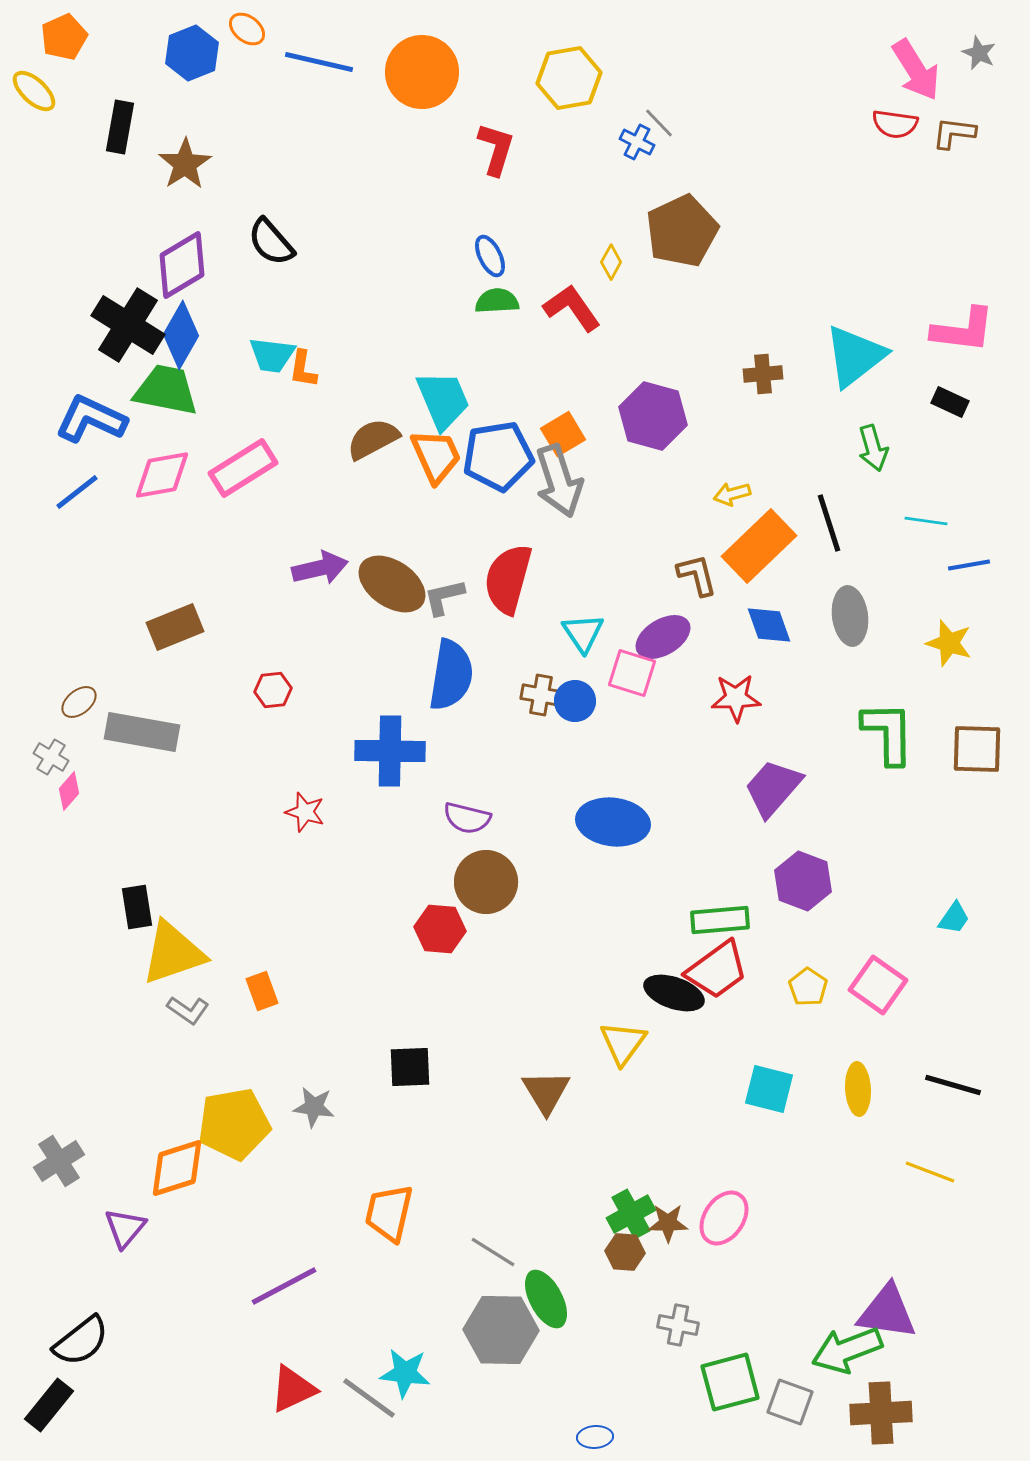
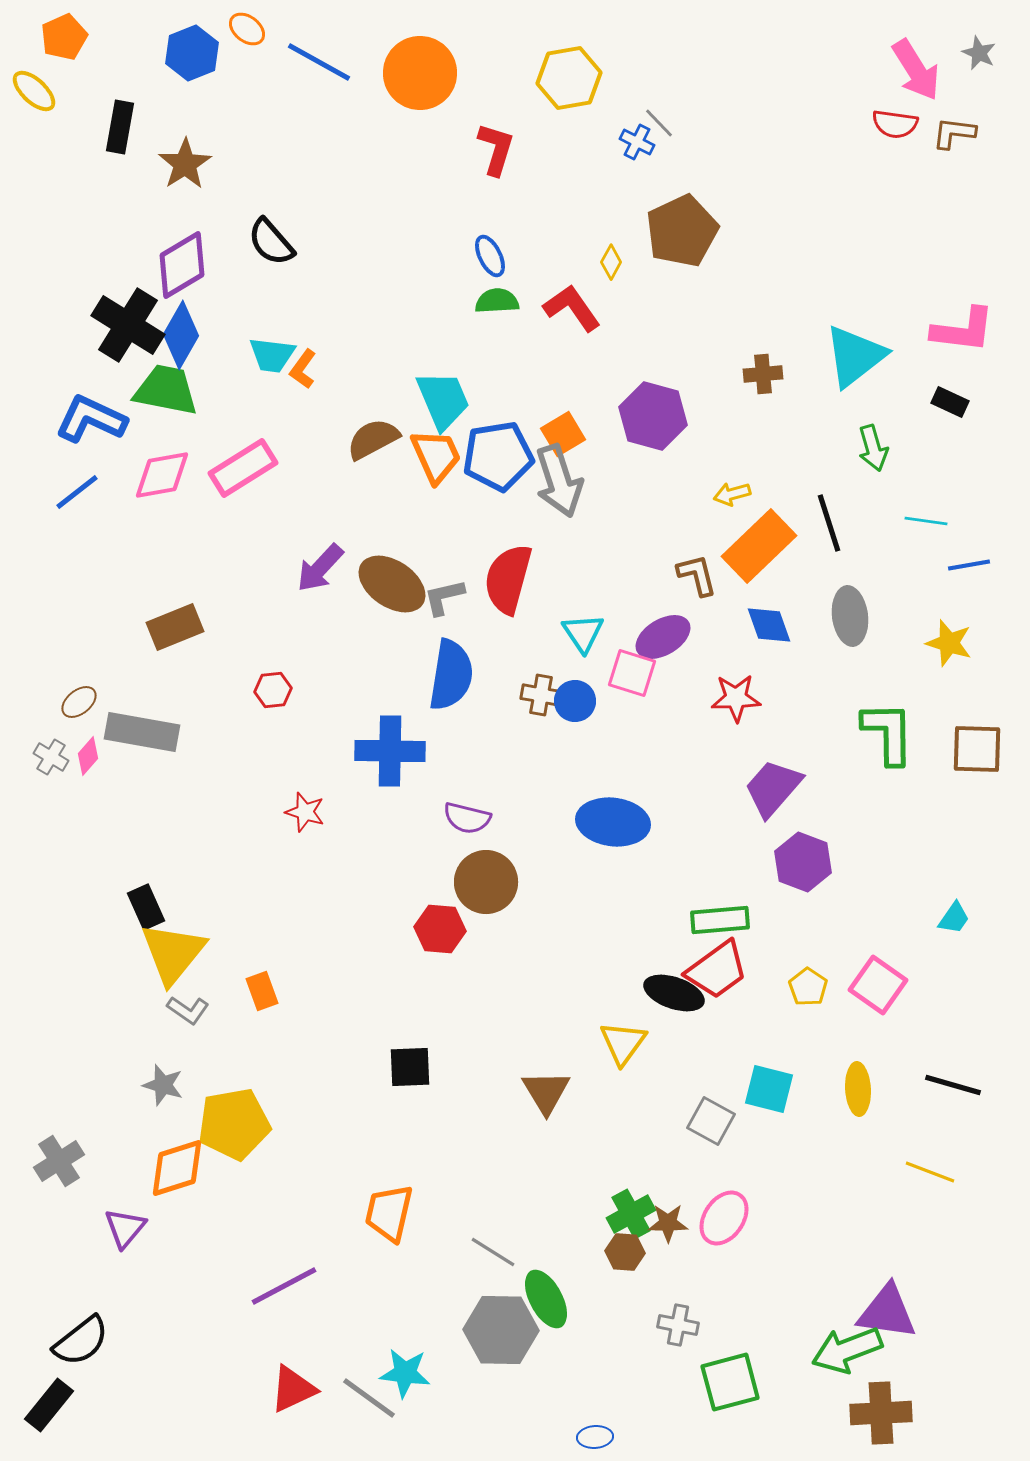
blue line at (319, 62): rotated 16 degrees clockwise
orange circle at (422, 72): moved 2 px left, 1 px down
orange L-shape at (303, 369): rotated 27 degrees clockwise
purple arrow at (320, 568): rotated 146 degrees clockwise
pink diamond at (69, 791): moved 19 px right, 35 px up
purple hexagon at (803, 881): moved 19 px up
black rectangle at (137, 907): moved 9 px right; rotated 15 degrees counterclockwise
yellow triangle at (173, 953): rotated 32 degrees counterclockwise
gray star at (314, 1107): moved 151 px left, 22 px up; rotated 9 degrees clockwise
gray square at (790, 1402): moved 79 px left, 281 px up; rotated 9 degrees clockwise
